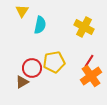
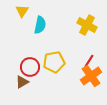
yellow cross: moved 3 px right, 2 px up
red circle: moved 2 px left, 1 px up
